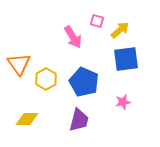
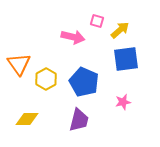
pink arrow: rotated 45 degrees counterclockwise
